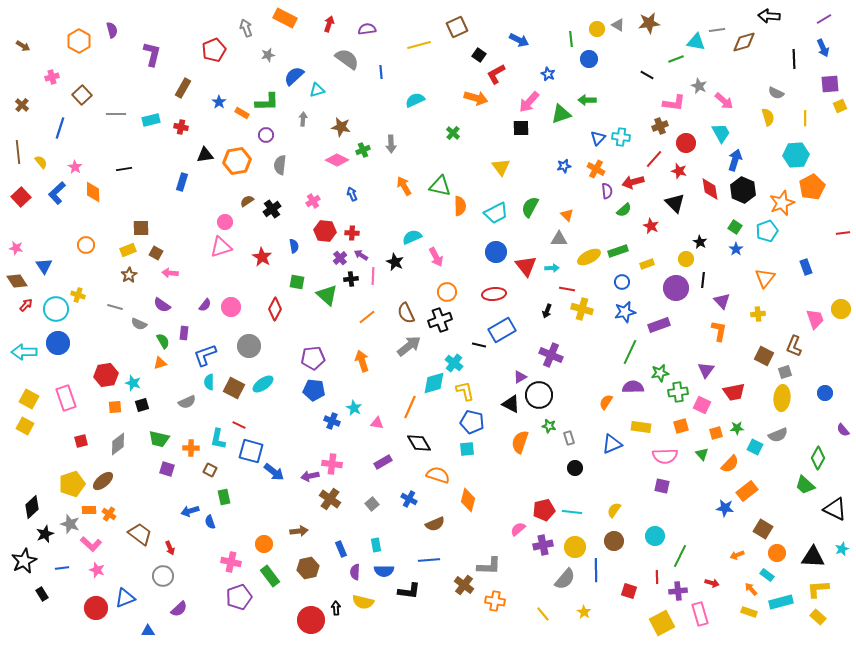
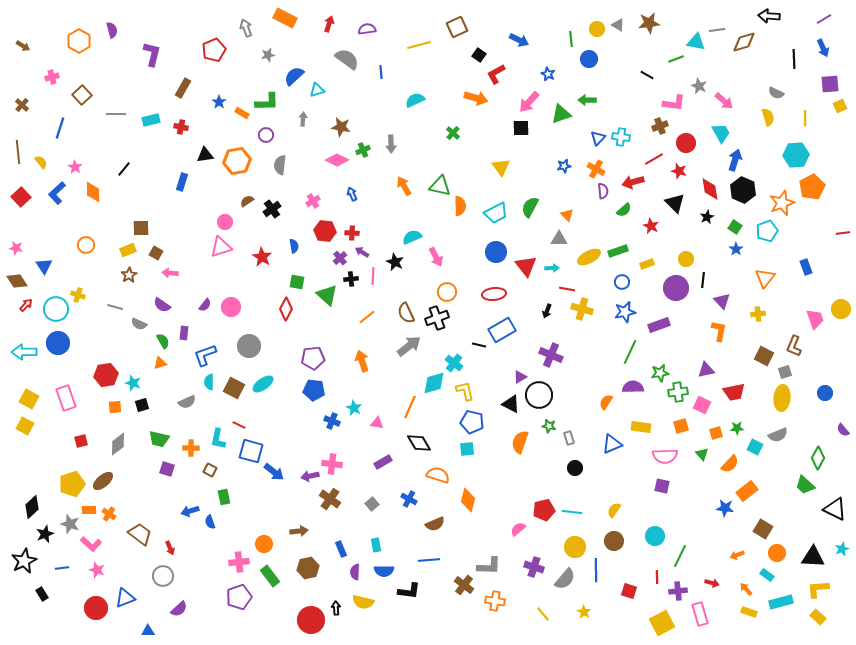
red line at (654, 159): rotated 18 degrees clockwise
black line at (124, 169): rotated 42 degrees counterclockwise
purple semicircle at (607, 191): moved 4 px left
black star at (700, 242): moved 7 px right, 25 px up; rotated 16 degrees clockwise
purple arrow at (361, 255): moved 1 px right, 3 px up
red diamond at (275, 309): moved 11 px right
black cross at (440, 320): moved 3 px left, 2 px up
purple triangle at (706, 370): rotated 42 degrees clockwise
purple cross at (543, 545): moved 9 px left, 22 px down; rotated 30 degrees clockwise
pink cross at (231, 562): moved 8 px right; rotated 18 degrees counterclockwise
orange arrow at (751, 589): moved 5 px left
